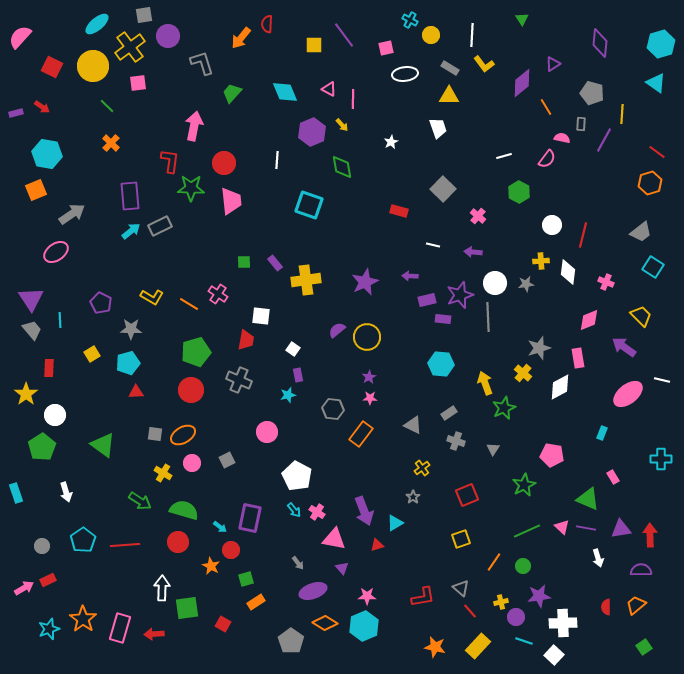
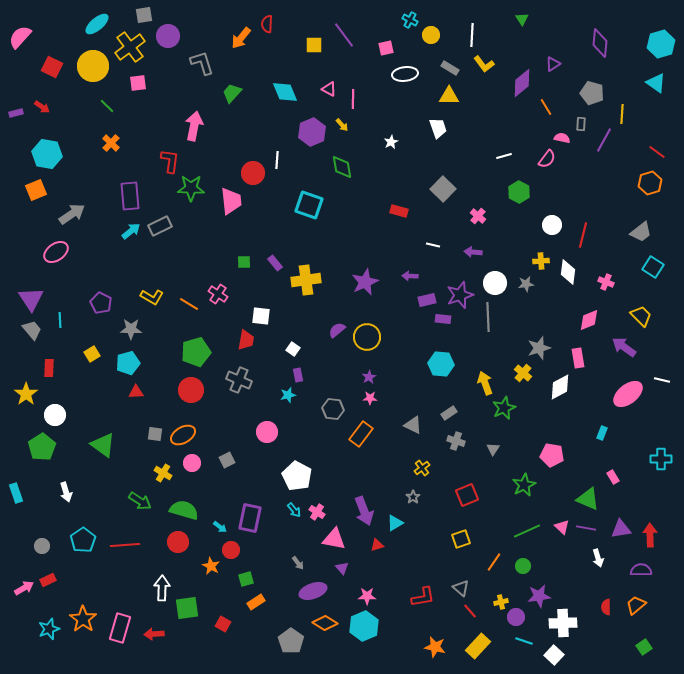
red circle at (224, 163): moved 29 px right, 10 px down
